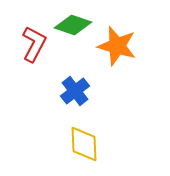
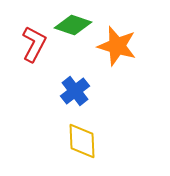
yellow diamond: moved 2 px left, 3 px up
